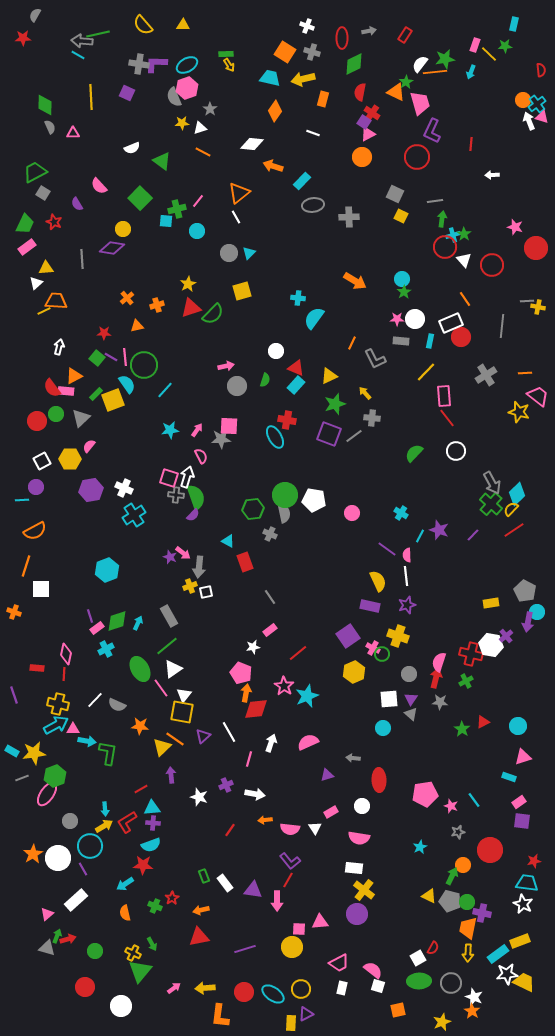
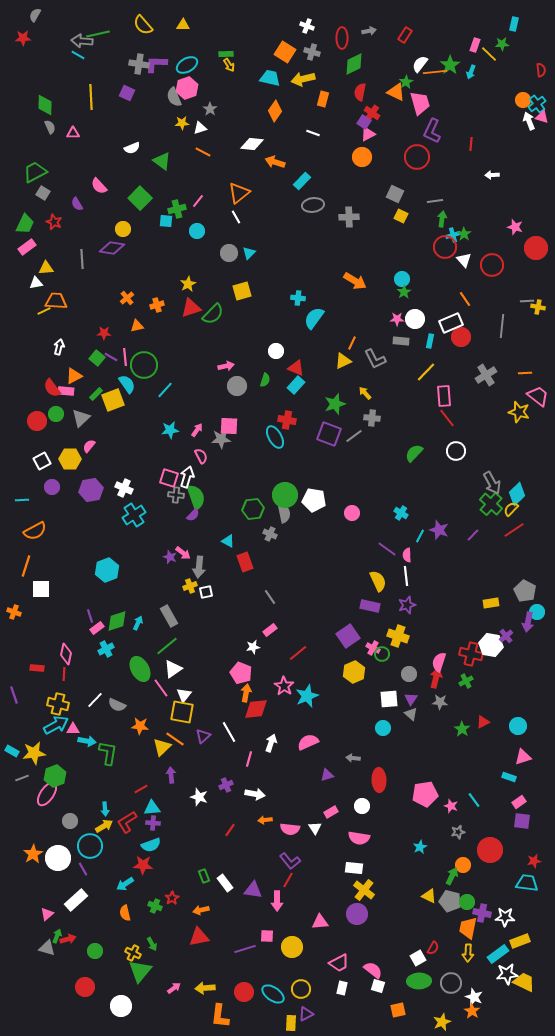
green star at (505, 46): moved 3 px left, 2 px up
green star at (445, 59): moved 5 px right, 6 px down; rotated 24 degrees counterclockwise
orange arrow at (273, 166): moved 2 px right, 4 px up
white triangle at (36, 283): rotated 32 degrees clockwise
yellow triangle at (329, 376): moved 14 px right, 15 px up
purple circle at (36, 487): moved 16 px right
white star at (523, 904): moved 18 px left, 13 px down; rotated 24 degrees counterclockwise
pink square at (299, 929): moved 32 px left, 7 px down
